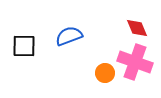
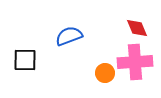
black square: moved 1 px right, 14 px down
pink cross: rotated 24 degrees counterclockwise
